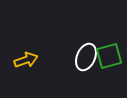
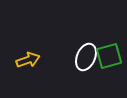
yellow arrow: moved 2 px right
